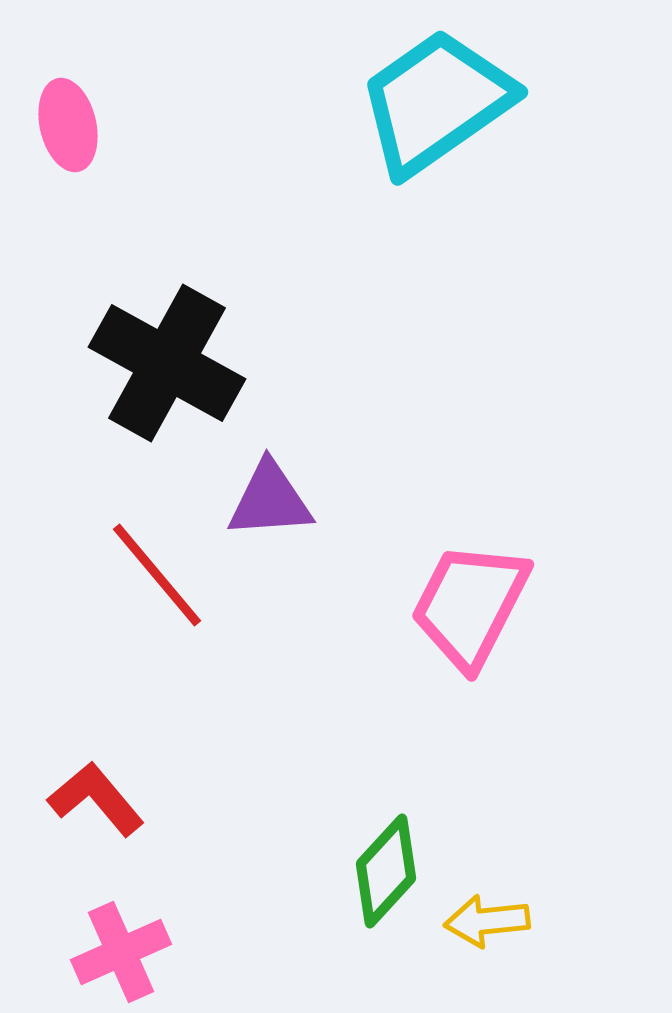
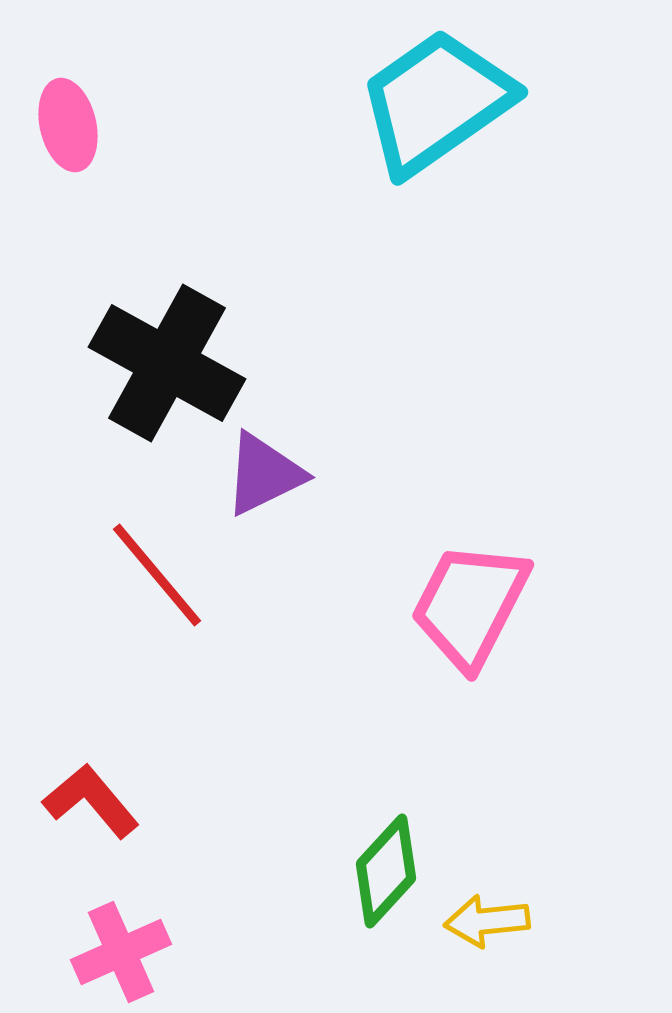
purple triangle: moved 6 px left, 26 px up; rotated 22 degrees counterclockwise
red L-shape: moved 5 px left, 2 px down
